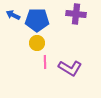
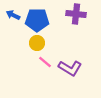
pink line: rotated 48 degrees counterclockwise
